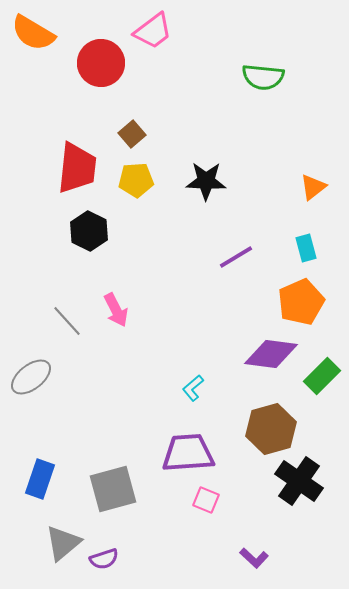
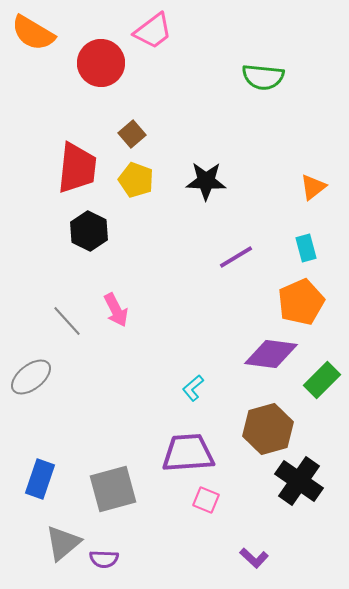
yellow pentagon: rotated 24 degrees clockwise
green rectangle: moved 4 px down
brown hexagon: moved 3 px left
purple semicircle: rotated 20 degrees clockwise
